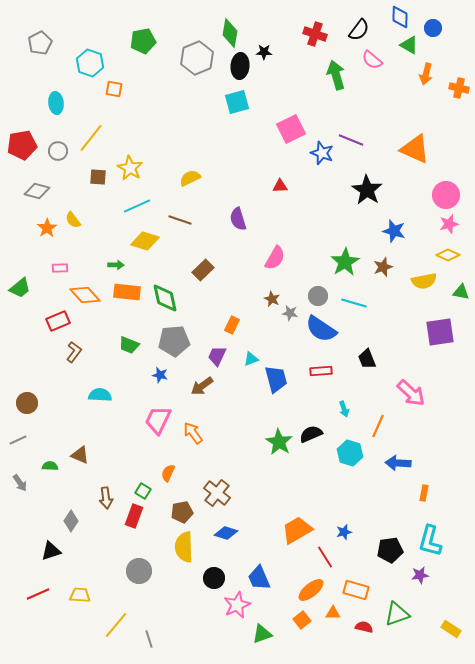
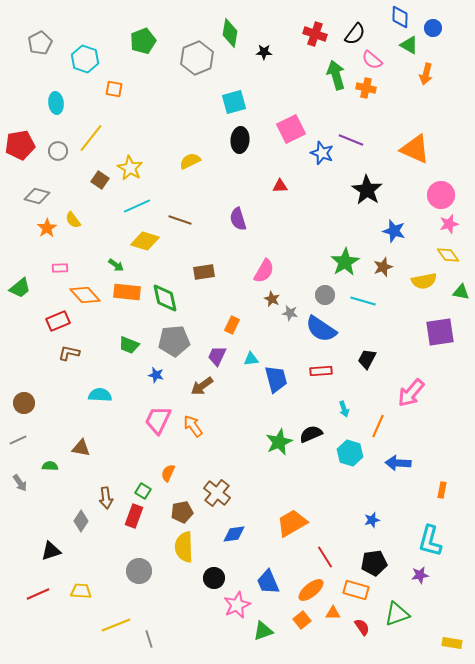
black semicircle at (359, 30): moved 4 px left, 4 px down
green pentagon at (143, 41): rotated 10 degrees counterclockwise
cyan hexagon at (90, 63): moved 5 px left, 4 px up
black ellipse at (240, 66): moved 74 px down
orange cross at (459, 88): moved 93 px left
cyan square at (237, 102): moved 3 px left
red pentagon at (22, 145): moved 2 px left
brown square at (98, 177): moved 2 px right, 3 px down; rotated 30 degrees clockwise
yellow semicircle at (190, 178): moved 17 px up
gray diamond at (37, 191): moved 5 px down
pink circle at (446, 195): moved 5 px left
yellow diamond at (448, 255): rotated 30 degrees clockwise
pink semicircle at (275, 258): moved 11 px left, 13 px down
green arrow at (116, 265): rotated 35 degrees clockwise
brown rectangle at (203, 270): moved 1 px right, 2 px down; rotated 35 degrees clockwise
gray circle at (318, 296): moved 7 px right, 1 px up
cyan line at (354, 303): moved 9 px right, 2 px up
brown L-shape at (74, 352): moved 5 px left, 1 px down; rotated 115 degrees counterclockwise
cyan triangle at (251, 359): rotated 14 degrees clockwise
black trapezoid at (367, 359): rotated 50 degrees clockwise
blue star at (160, 375): moved 4 px left
pink arrow at (411, 393): rotated 88 degrees clockwise
brown circle at (27, 403): moved 3 px left
orange arrow at (193, 433): moved 7 px up
green star at (279, 442): rotated 16 degrees clockwise
brown triangle at (80, 455): moved 1 px right, 7 px up; rotated 12 degrees counterclockwise
orange rectangle at (424, 493): moved 18 px right, 3 px up
gray diamond at (71, 521): moved 10 px right
orange trapezoid at (297, 530): moved 5 px left, 7 px up
blue star at (344, 532): moved 28 px right, 12 px up
blue diamond at (226, 533): moved 8 px right, 1 px down; rotated 25 degrees counterclockwise
black pentagon at (390, 550): moved 16 px left, 13 px down
blue trapezoid at (259, 578): moved 9 px right, 4 px down
yellow trapezoid at (80, 595): moved 1 px right, 4 px up
yellow line at (116, 625): rotated 28 degrees clockwise
red semicircle at (364, 627): moved 2 px left; rotated 42 degrees clockwise
yellow rectangle at (451, 629): moved 1 px right, 14 px down; rotated 24 degrees counterclockwise
green triangle at (262, 634): moved 1 px right, 3 px up
